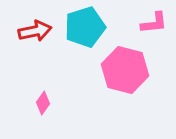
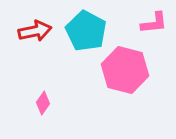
cyan pentagon: moved 1 px right, 4 px down; rotated 27 degrees counterclockwise
